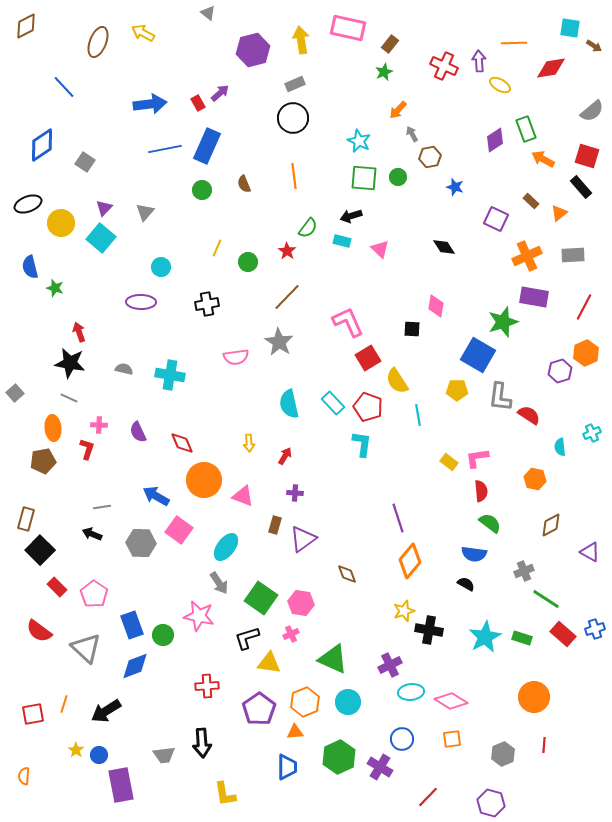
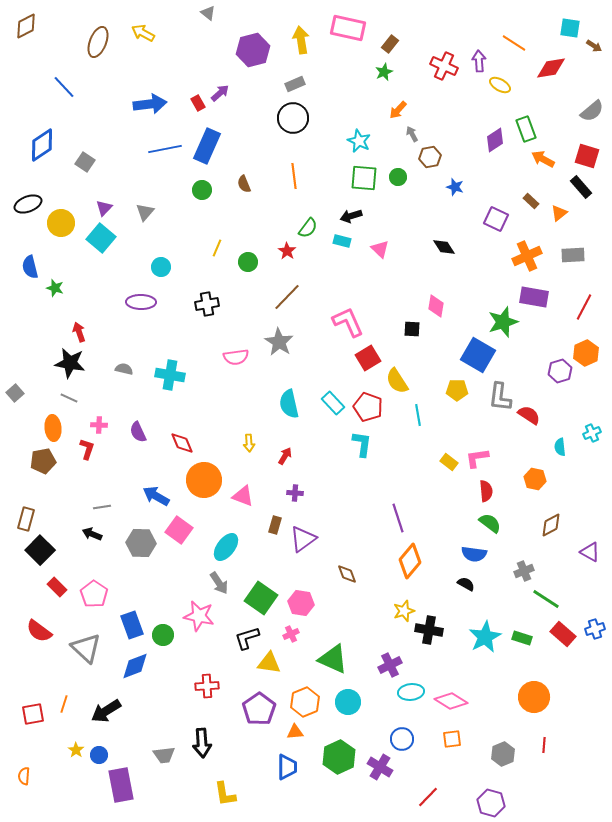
orange line at (514, 43): rotated 35 degrees clockwise
red semicircle at (481, 491): moved 5 px right
